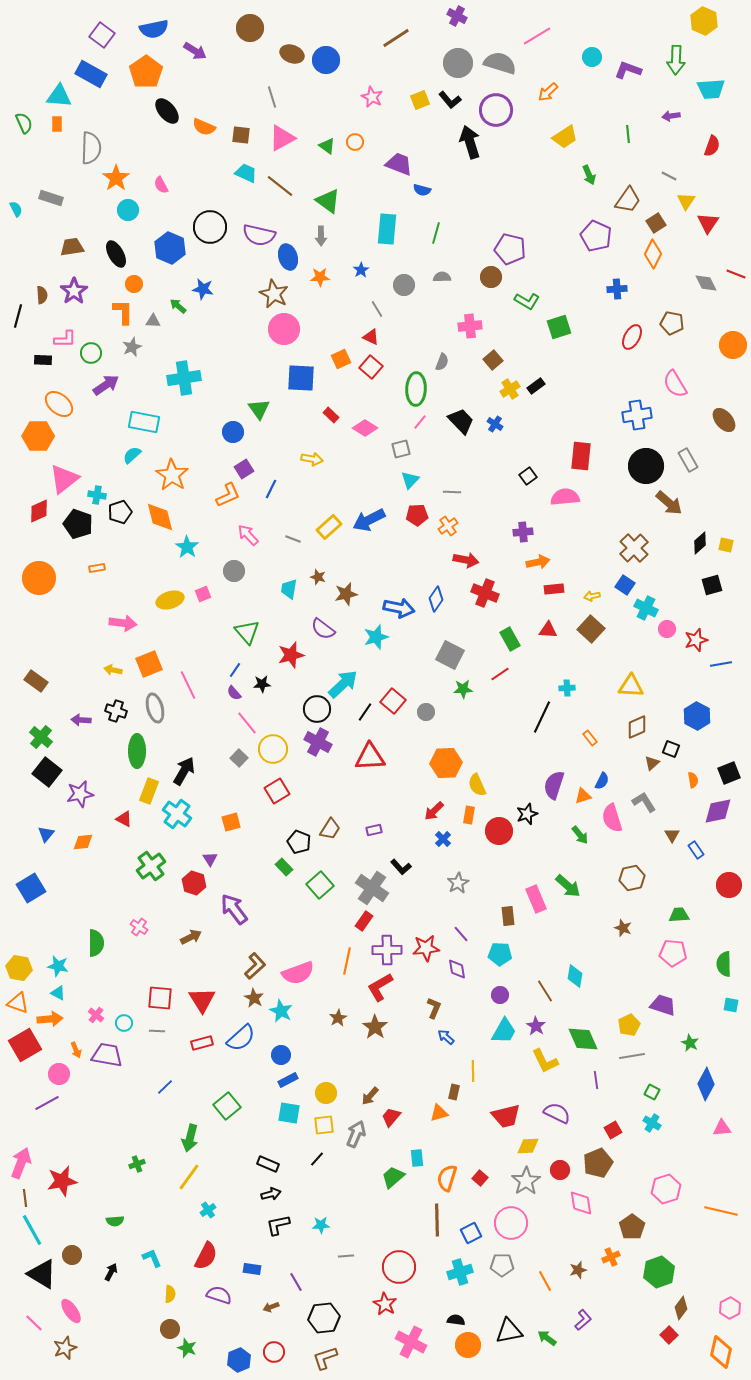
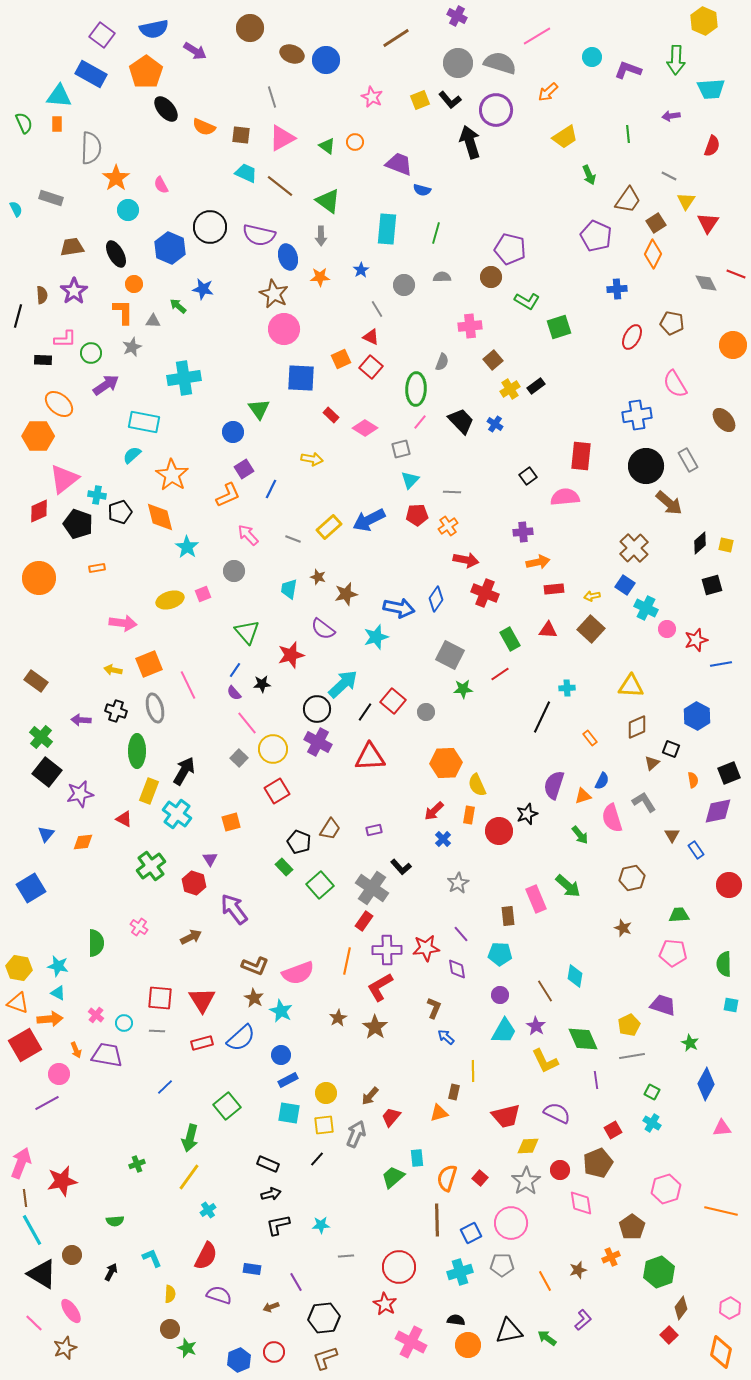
black ellipse at (167, 111): moved 1 px left, 2 px up
brown L-shape at (255, 966): rotated 64 degrees clockwise
